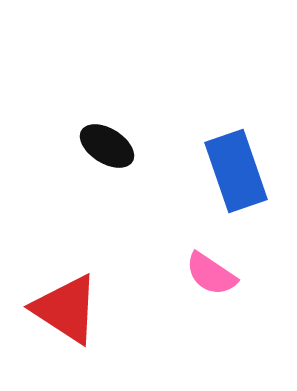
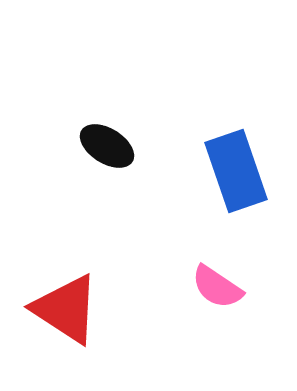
pink semicircle: moved 6 px right, 13 px down
